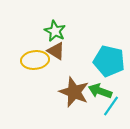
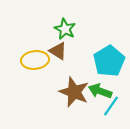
green star: moved 10 px right, 2 px up
brown triangle: moved 2 px right
cyan pentagon: rotated 28 degrees clockwise
